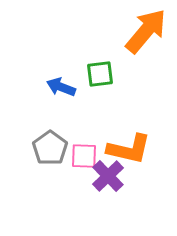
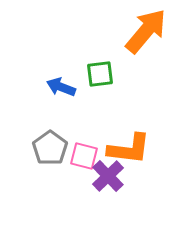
orange L-shape: rotated 6 degrees counterclockwise
pink square: rotated 12 degrees clockwise
